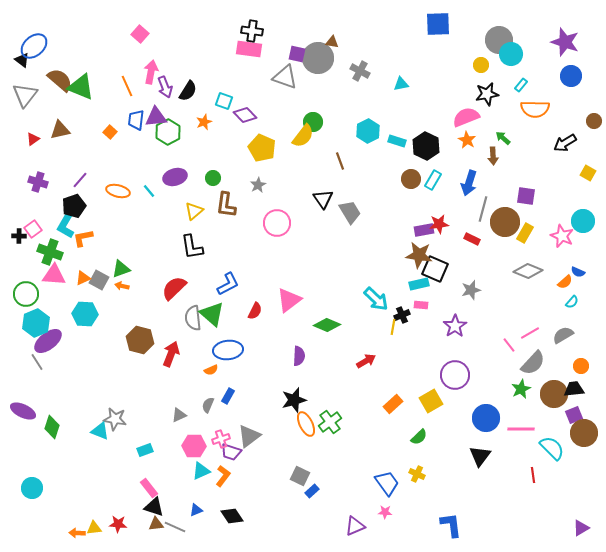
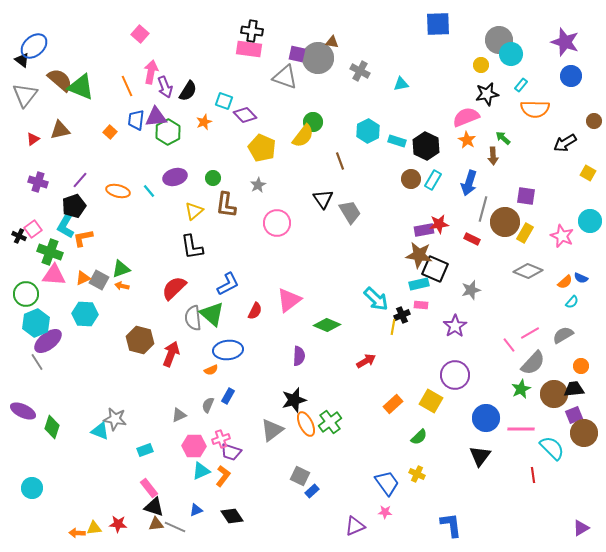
cyan circle at (583, 221): moved 7 px right
black cross at (19, 236): rotated 24 degrees clockwise
blue semicircle at (578, 272): moved 3 px right, 6 px down
yellow square at (431, 401): rotated 30 degrees counterclockwise
gray triangle at (249, 436): moved 23 px right, 6 px up
